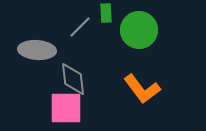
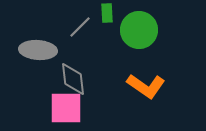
green rectangle: moved 1 px right
gray ellipse: moved 1 px right
orange L-shape: moved 4 px right, 3 px up; rotated 18 degrees counterclockwise
